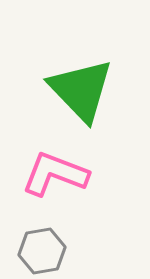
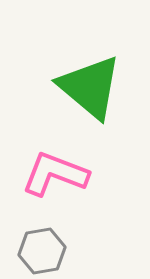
green triangle: moved 9 px right, 3 px up; rotated 6 degrees counterclockwise
